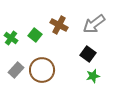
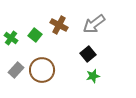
black square: rotated 14 degrees clockwise
